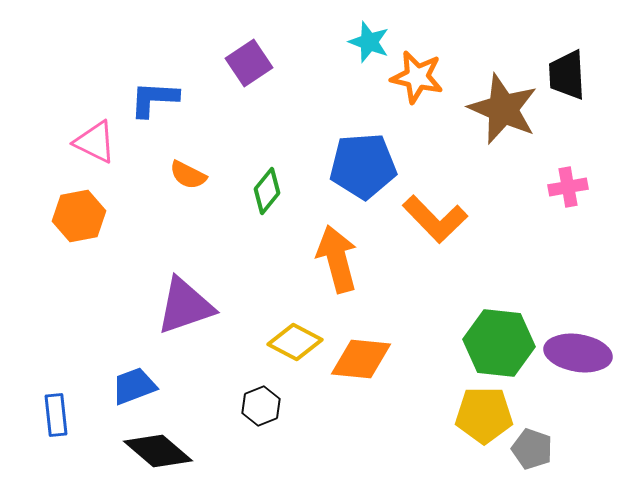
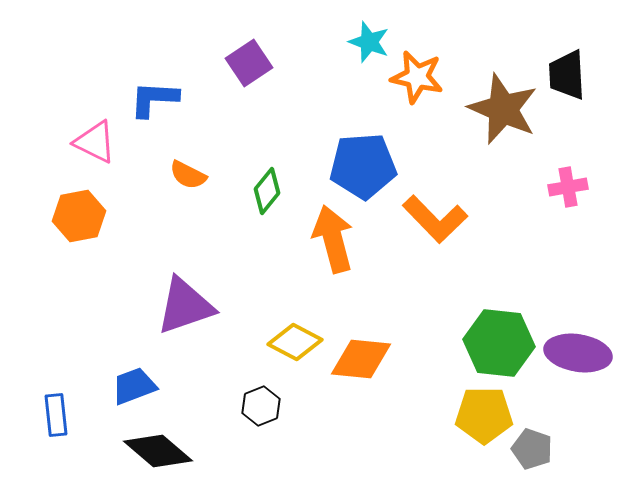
orange arrow: moved 4 px left, 20 px up
